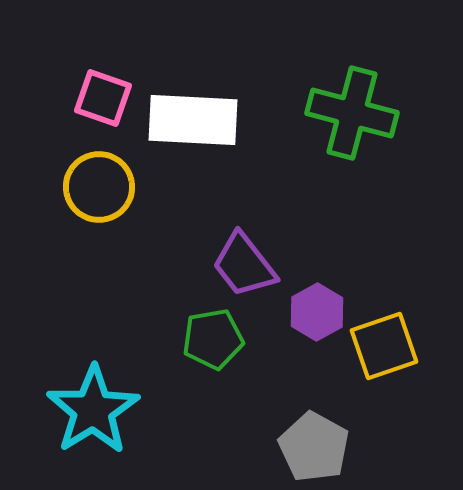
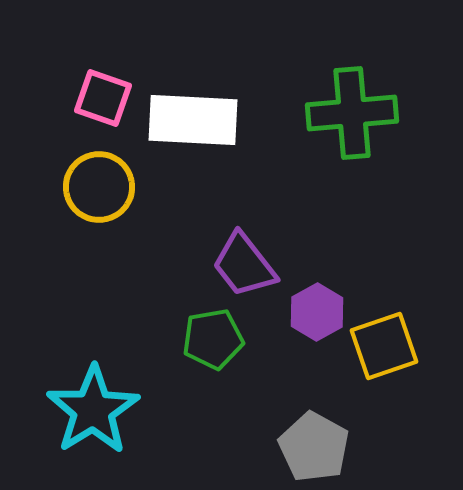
green cross: rotated 20 degrees counterclockwise
